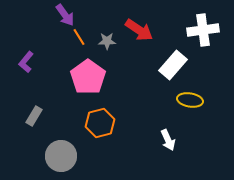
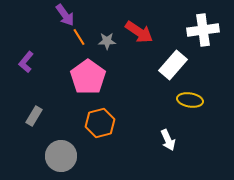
red arrow: moved 2 px down
